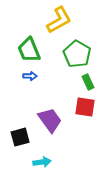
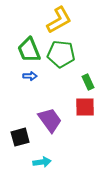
green pentagon: moved 16 px left; rotated 24 degrees counterclockwise
red square: rotated 10 degrees counterclockwise
